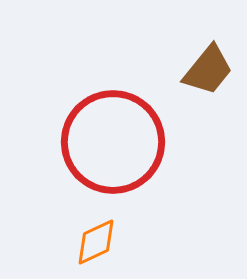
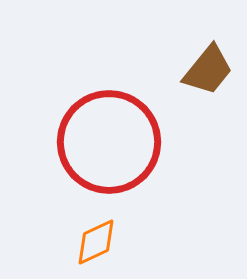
red circle: moved 4 px left
